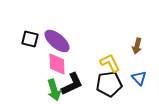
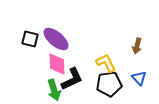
purple ellipse: moved 1 px left, 2 px up
yellow L-shape: moved 4 px left
black L-shape: moved 5 px up
